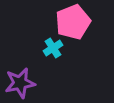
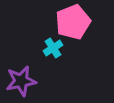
purple star: moved 1 px right, 2 px up
